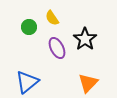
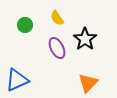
yellow semicircle: moved 5 px right
green circle: moved 4 px left, 2 px up
blue triangle: moved 10 px left, 2 px up; rotated 15 degrees clockwise
